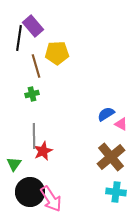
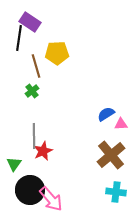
purple rectangle: moved 3 px left, 4 px up; rotated 15 degrees counterclockwise
green cross: moved 3 px up; rotated 24 degrees counterclockwise
pink triangle: rotated 32 degrees counterclockwise
brown cross: moved 2 px up
black circle: moved 2 px up
pink arrow: rotated 8 degrees counterclockwise
